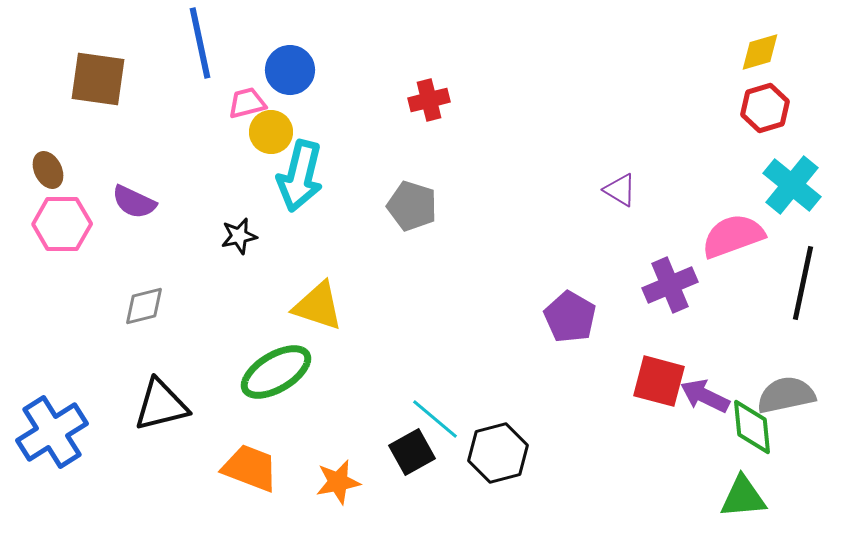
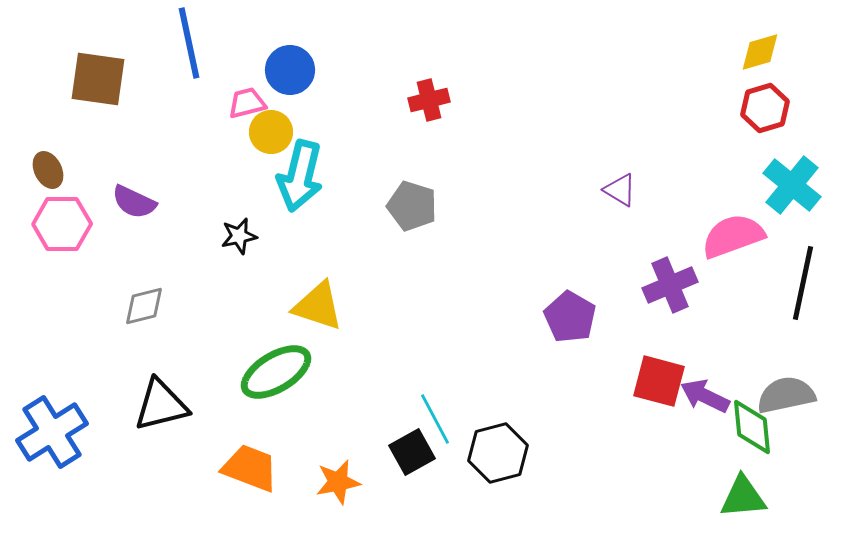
blue line: moved 11 px left
cyan line: rotated 22 degrees clockwise
